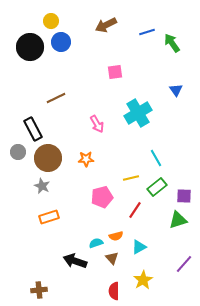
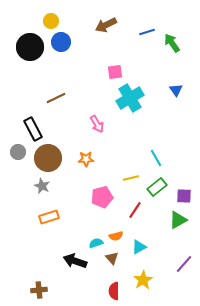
cyan cross: moved 8 px left, 15 px up
green triangle: rotated 12 degrees counterclockwise
